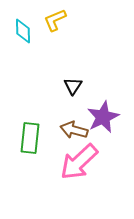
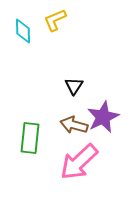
black triangle: moved 1 px right
brown arrow: moved 5 px up
